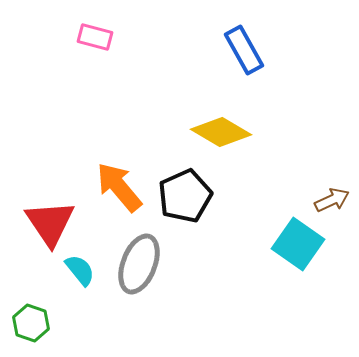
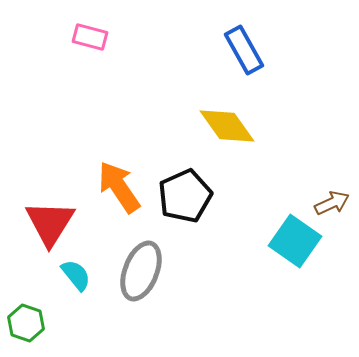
pink rectangle: moved 5 px left
yellow diamond: moved 6 px right, 6 px up; rotated 24 degrees clockwise
orange arrow: rotated 6 degrees clockwise
brown arrow: moved 3 px down
red triangle: rotated 6 degrees clockwise
cyan square: moved 3 px left, 3 px up
gray ellipse: moved 2 px right, 7 px down
cyan semicircle: moved 4 px left, 5 px down
green hexagon: moved 5 px left
